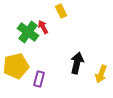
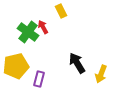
black arrow: rotated 45 degrees counterclockwise
